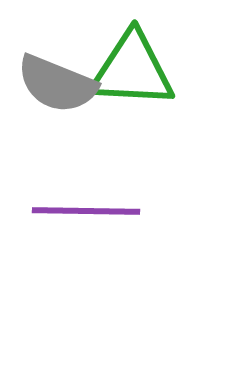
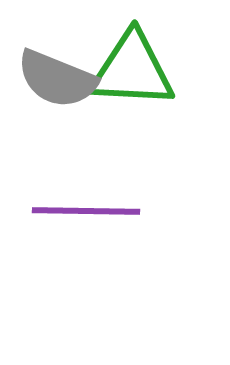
gray semicircle: moved 5 px up
